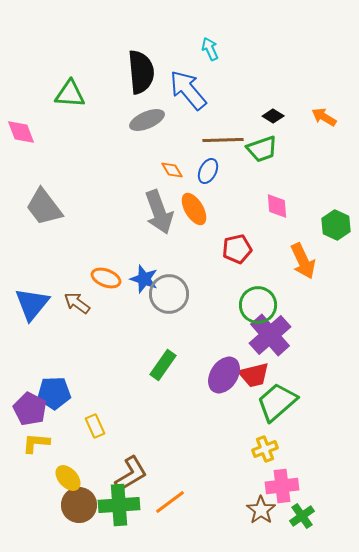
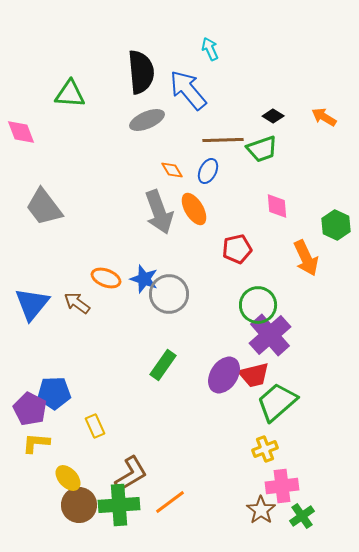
orange arrow at (303, 261): moved 3 px right, 3 px up
